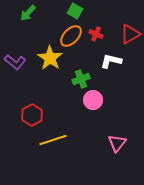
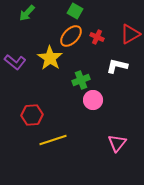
green arrow: moved 1 px left
red cross: moved 1 px right, 3 px down
white L-shape: moved 6 px right, 5 px down
green cross: moved 1 px down
red hexagon: rotated 25 degrees clockwise
